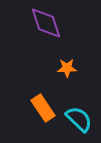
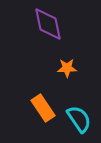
purple diamond: moved 2 px right, 1 px down; rotated 6 degrees clockwise
cyan semicircle: rotated 12 degrees clockwise
